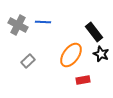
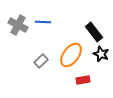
gray rectangle: moved 13 px right
